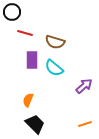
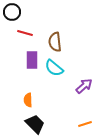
brown semicircle: rotated 66 degrees clockwise
orange semicircle: rotated 24 degrees counterclockwise
